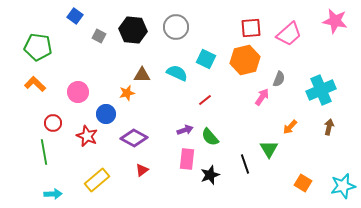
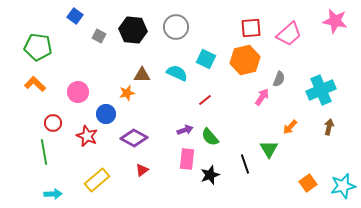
orange square: moved 5 px right; rotated 24 degrees clockwise
